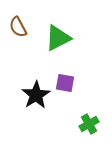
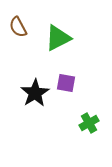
purple square: moved 1 px right
black star: moved 1 px left, 2 px up
green cross: moved 1 px up
